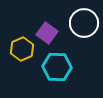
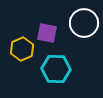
purple square: rotated 25 degrees counterclockwise
cyan hexagon: moved 1 px left, 2 px down
